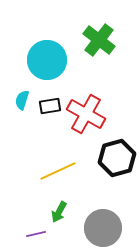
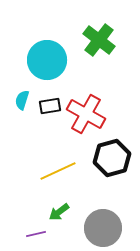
black hexagon: moved 5 px left
green arrow: rotated 25 degrees clockwise
